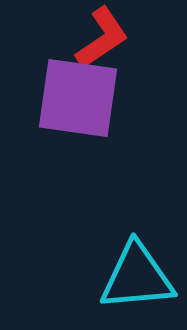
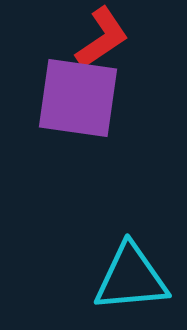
cyan triangle: moved 6 px left, 1 px down
